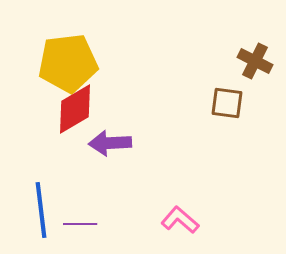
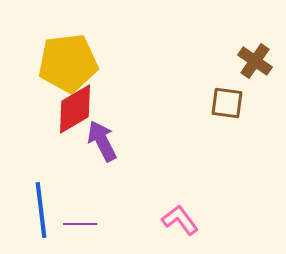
brown cross: rotated 8 degrees clockwise
purple arrow: moved 8 px left, 2 px up; rotated 66 degrees clockwise
pink L-shape: rotated 12 degrees clockwise
